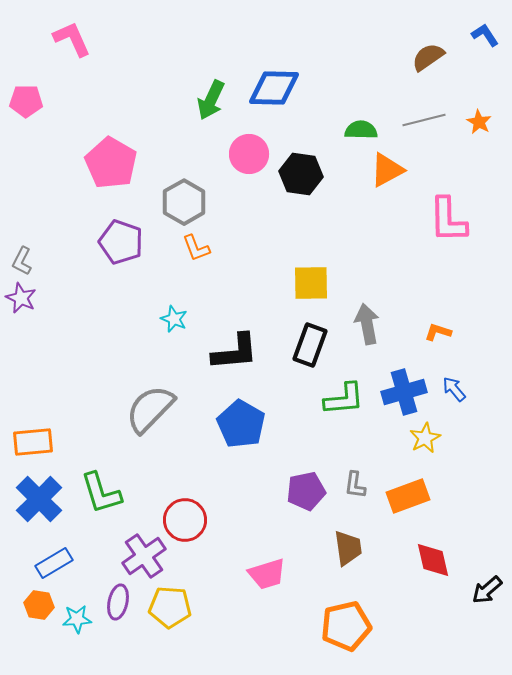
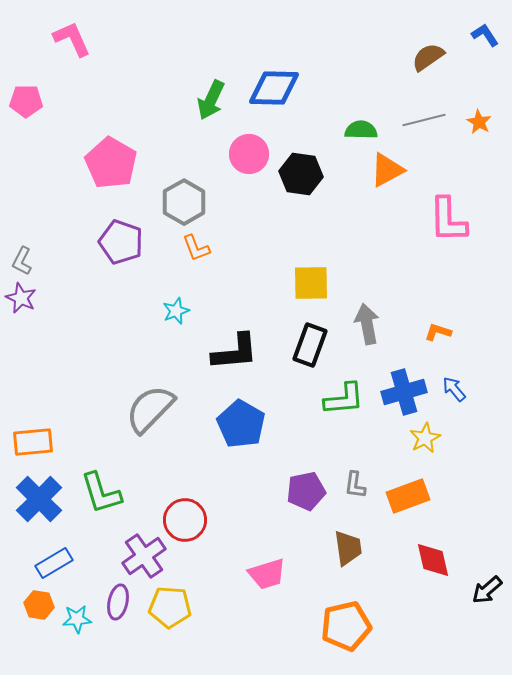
cyan star at (174, 319): moved 2 px right, 8 px up; rotated 28 degrees clockwise
